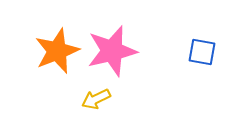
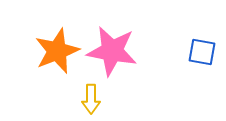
pink star: rotated 24 degrees clockwise
yellow arrow: moved 5 px left; rotated 64 degrees counterclockwise
